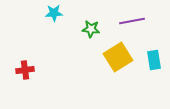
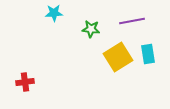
cyan rectangle: moved 6 px left, 6 px up
red cross: moved 12 px down
